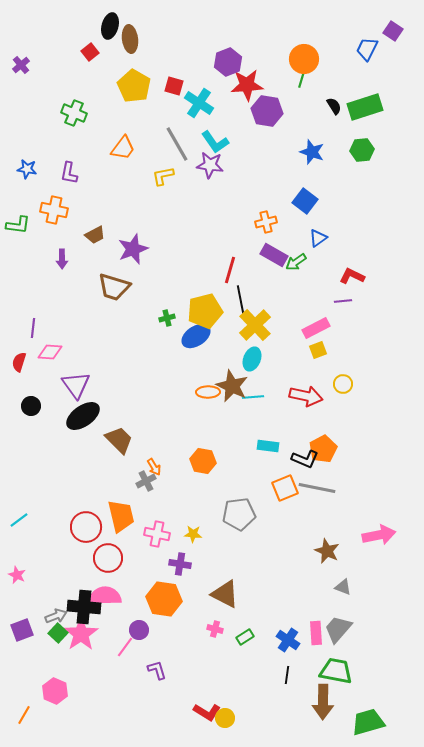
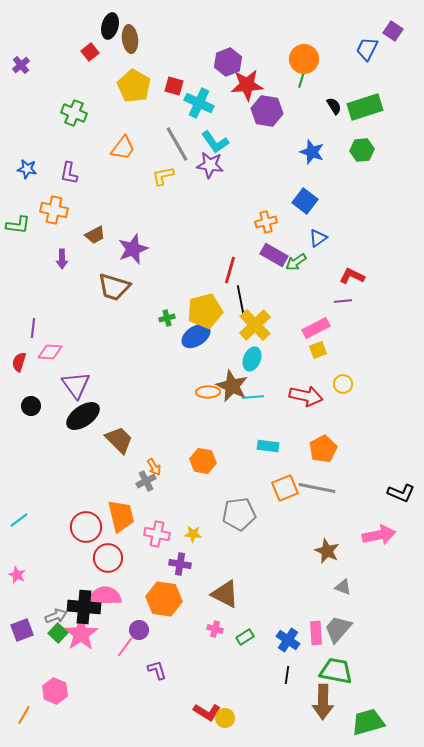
cyan cross at (199, 103): rotated 8 degrees counterclockwise
black L-shape at (305, 459): moved 96 px right, 34 px down
